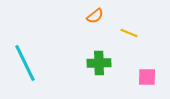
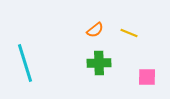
orange semicircle: moved 14 px down
cyan line: rotated 9 degrees clockwise
